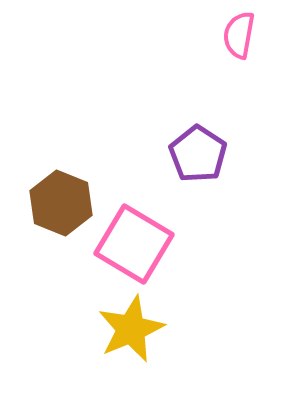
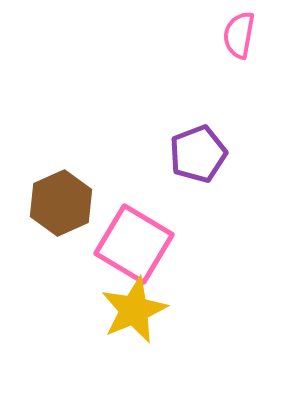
purple pentagon: rotated 18 degrees clockwise
brown hexagon: rotated 14 degrees clockwise
yellow star: moved 3 px right, 19 px up
